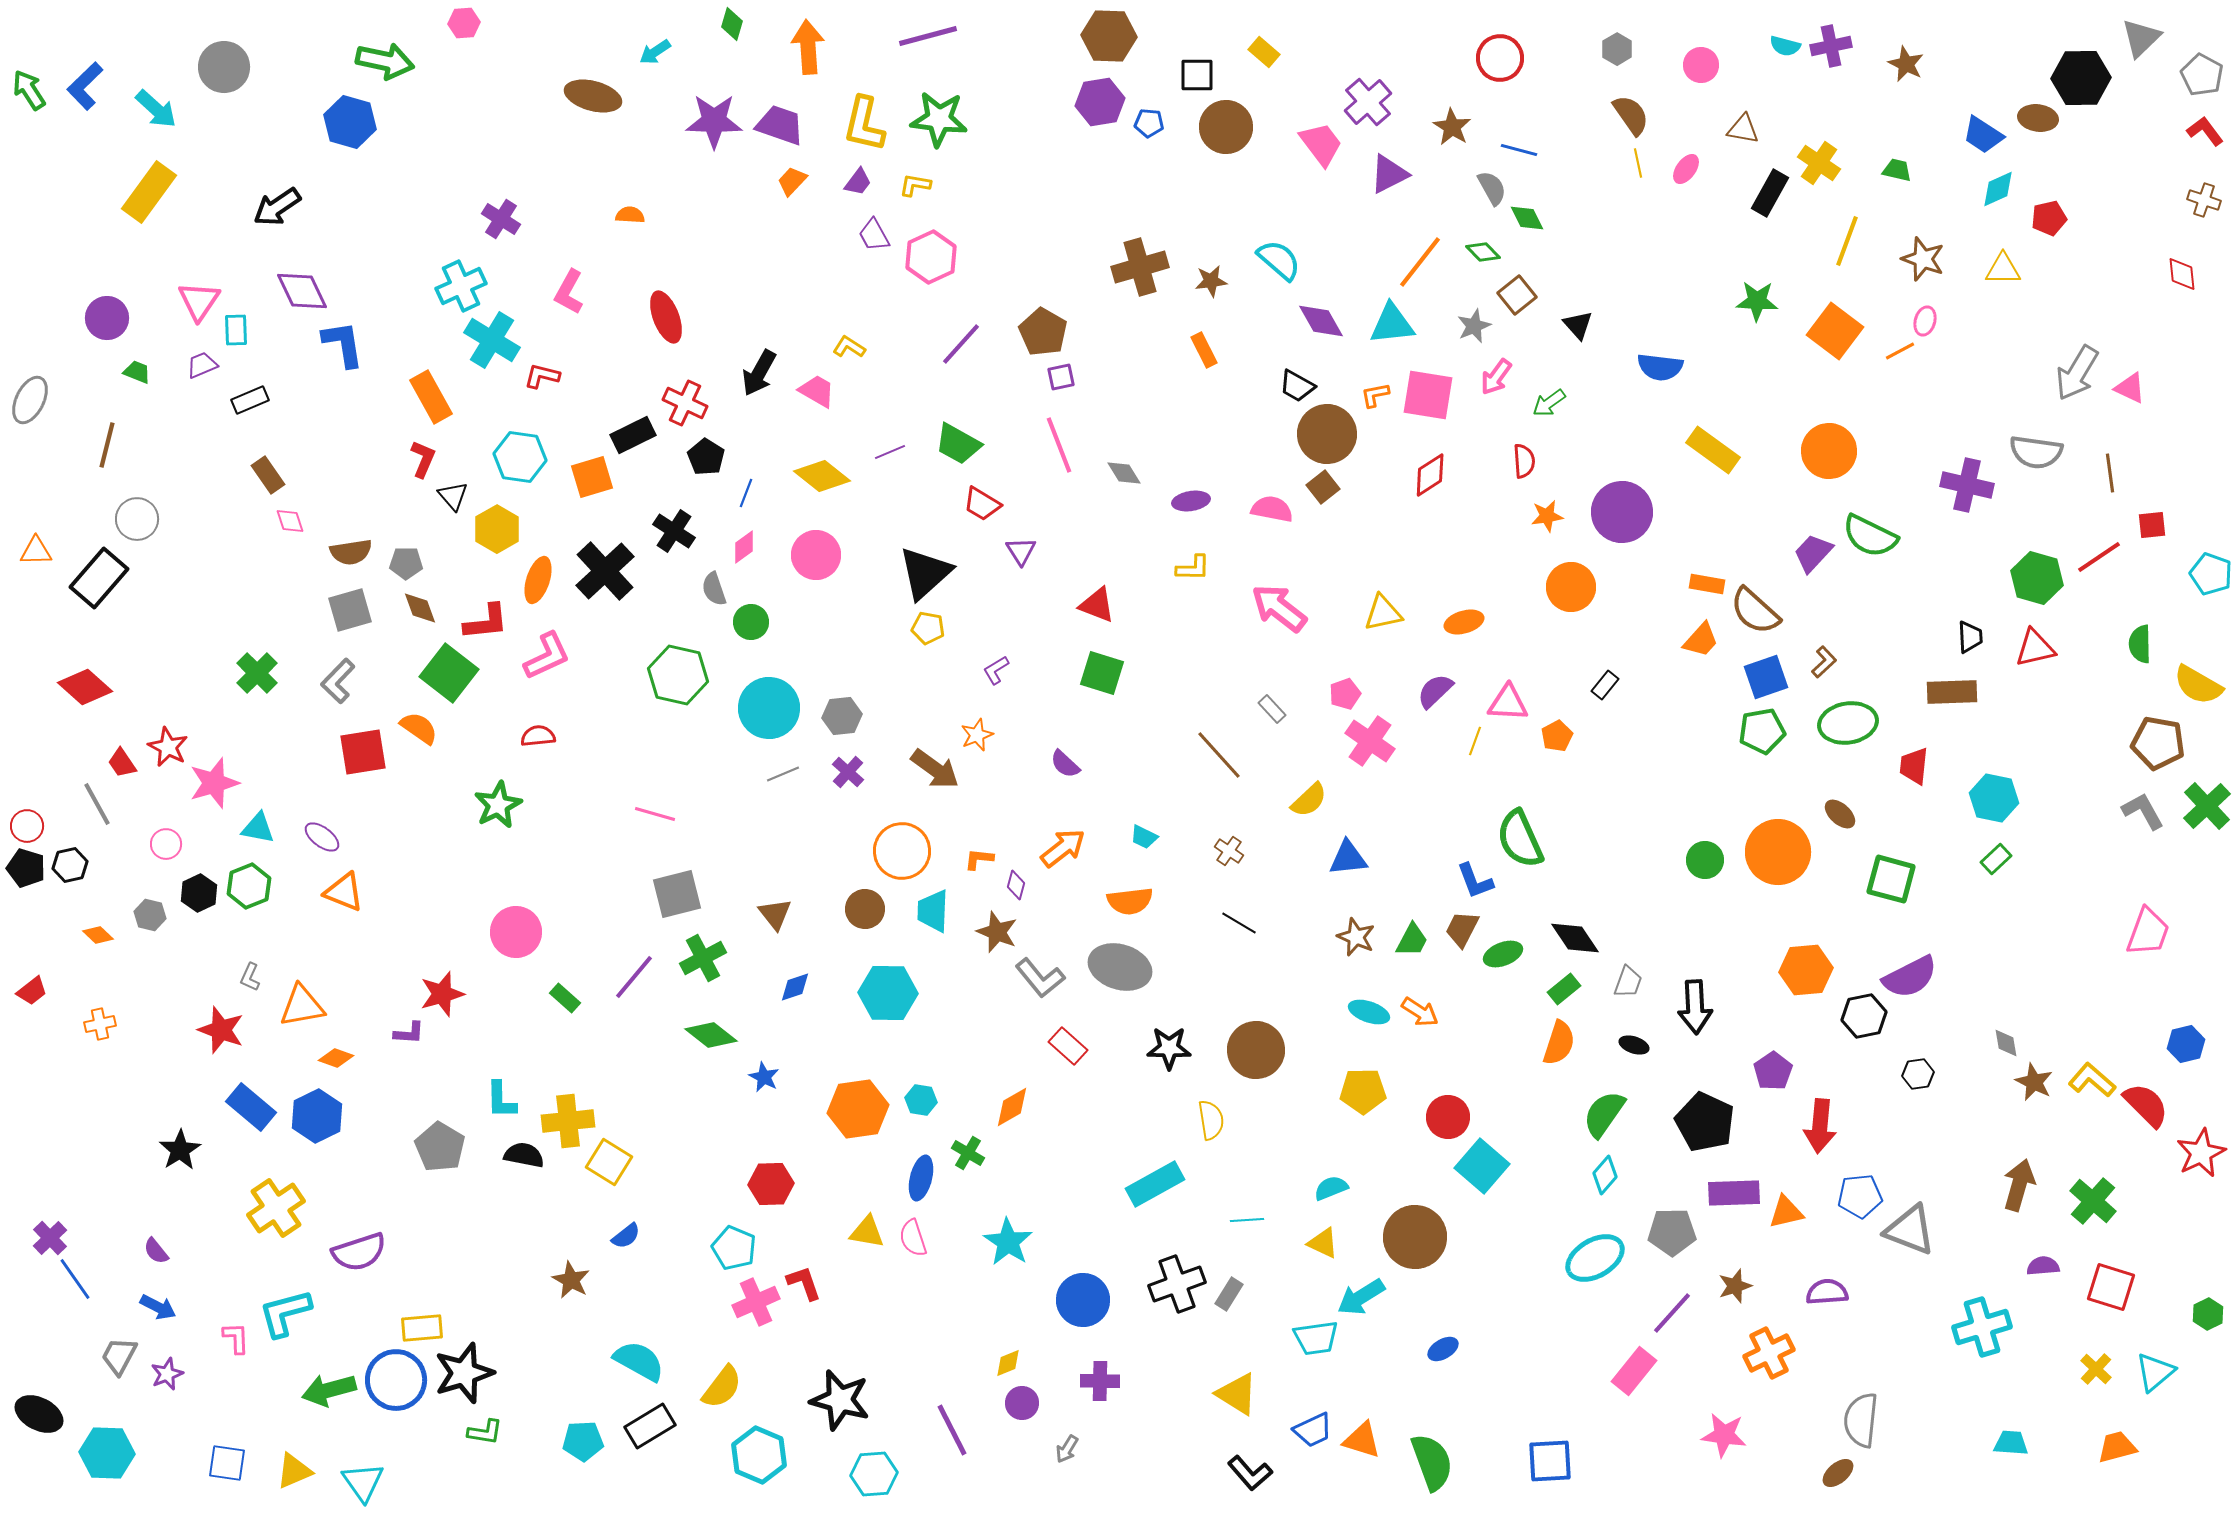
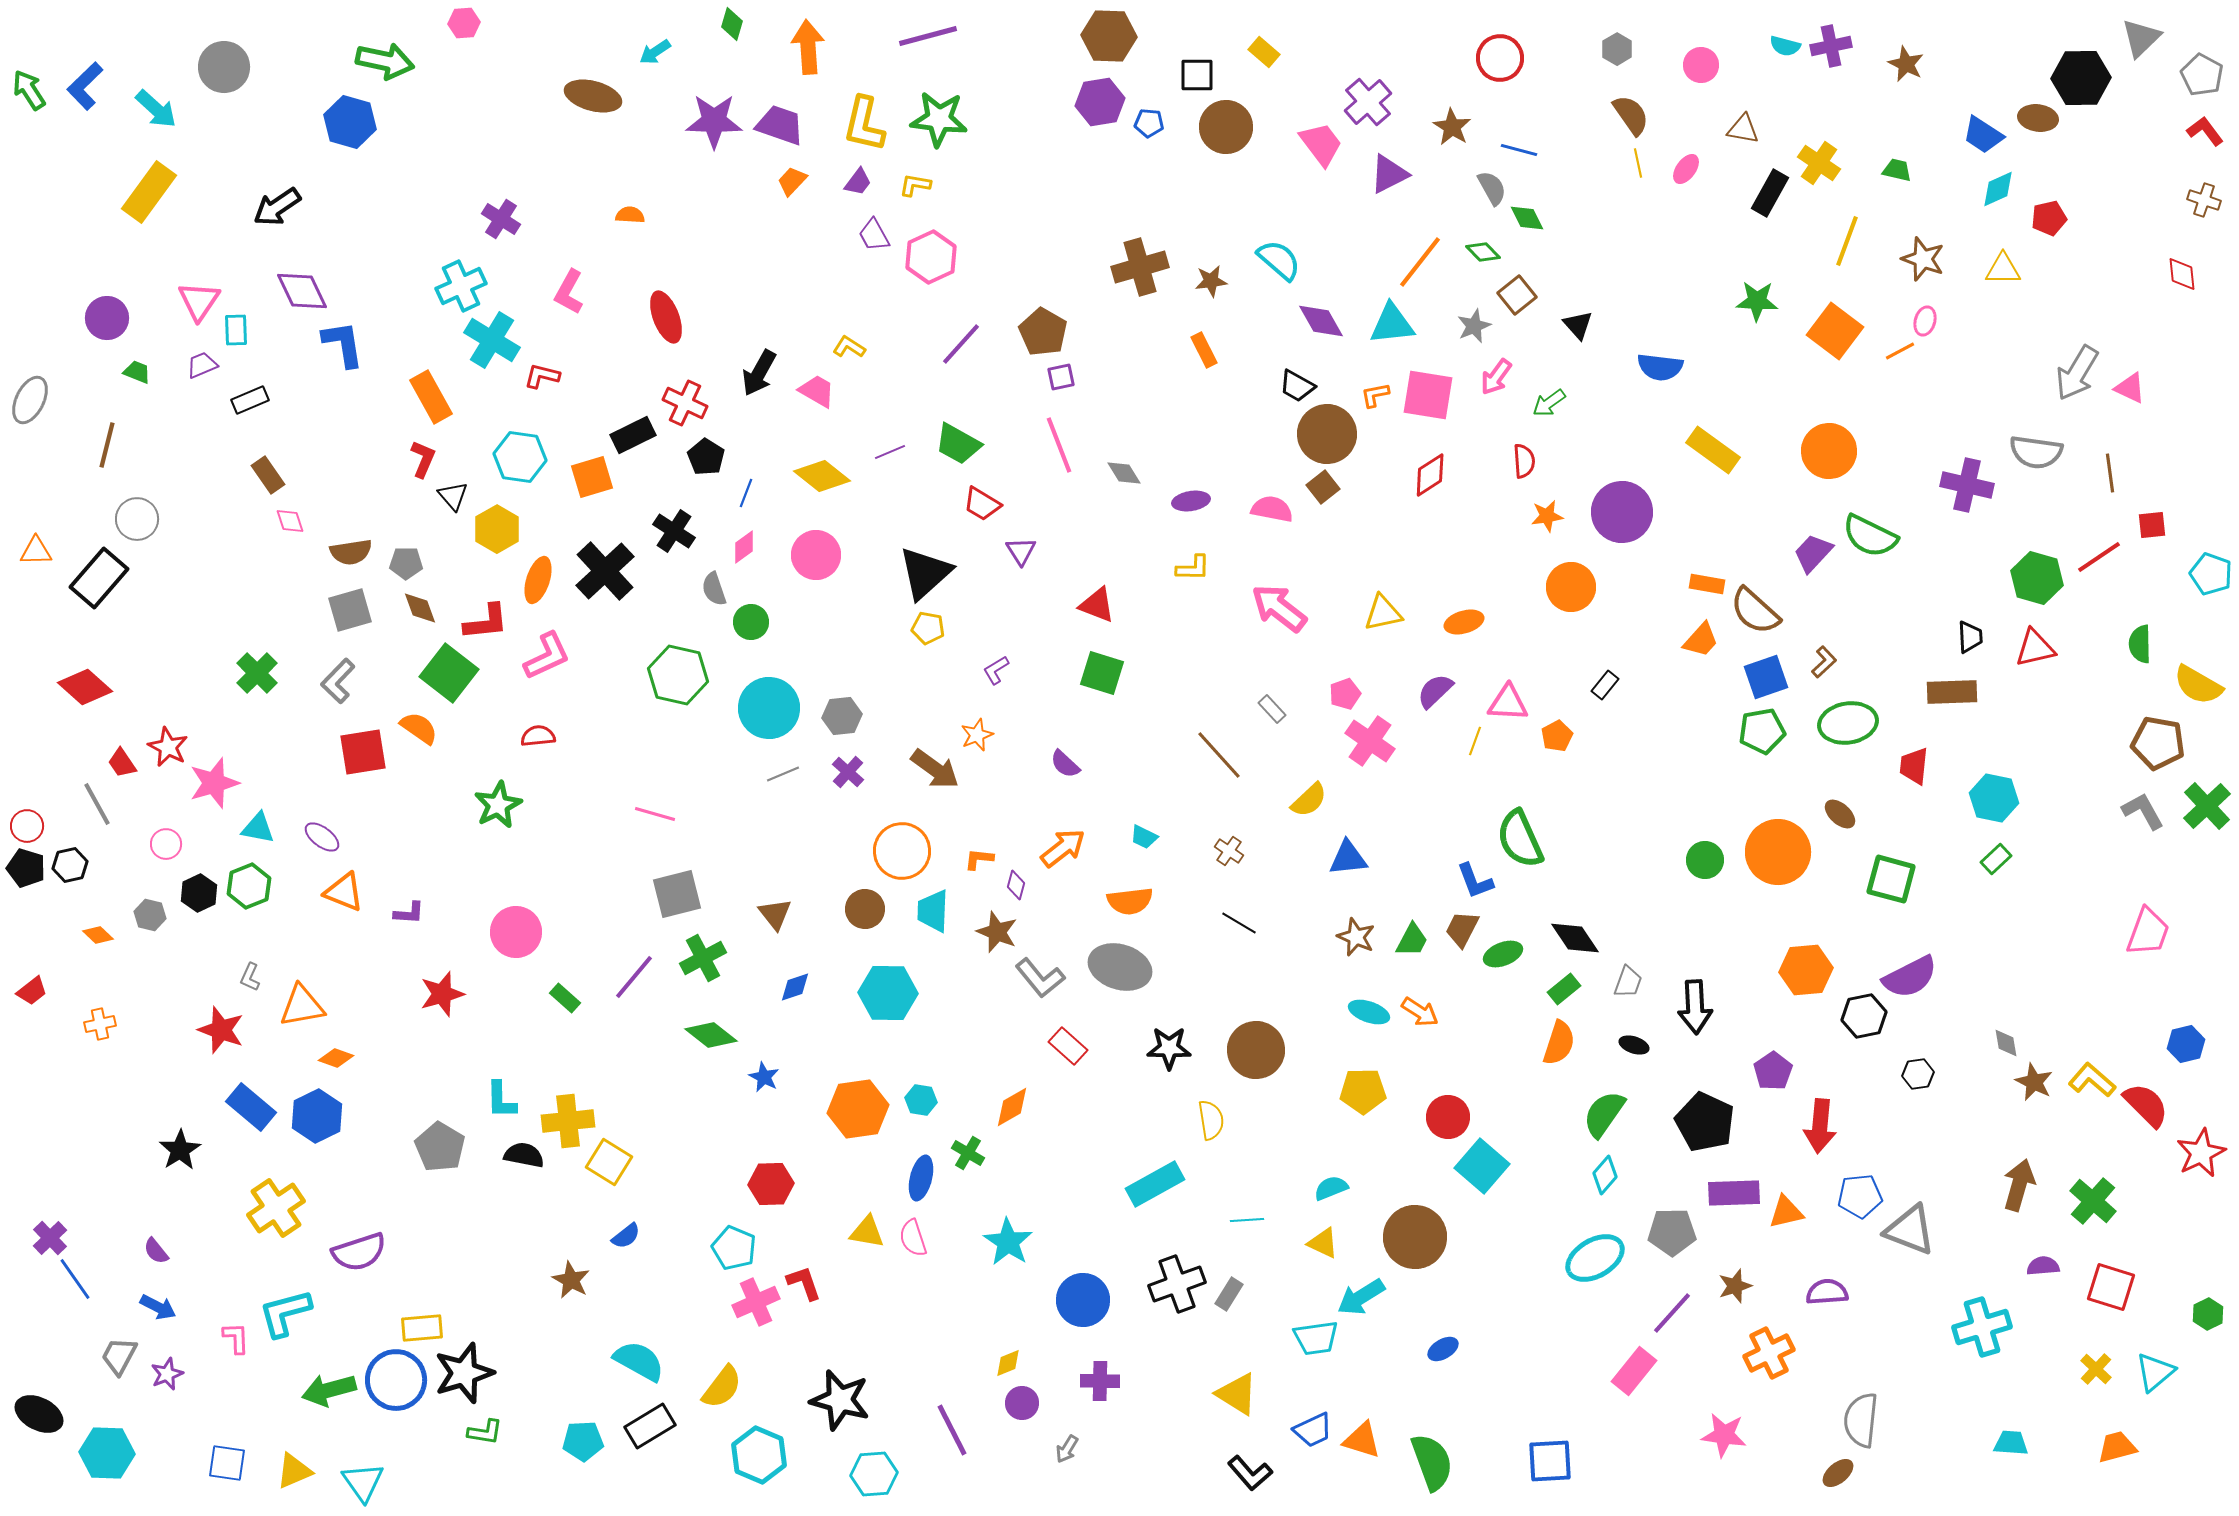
purple L-shape at (409, 1033): moved 120 px up
